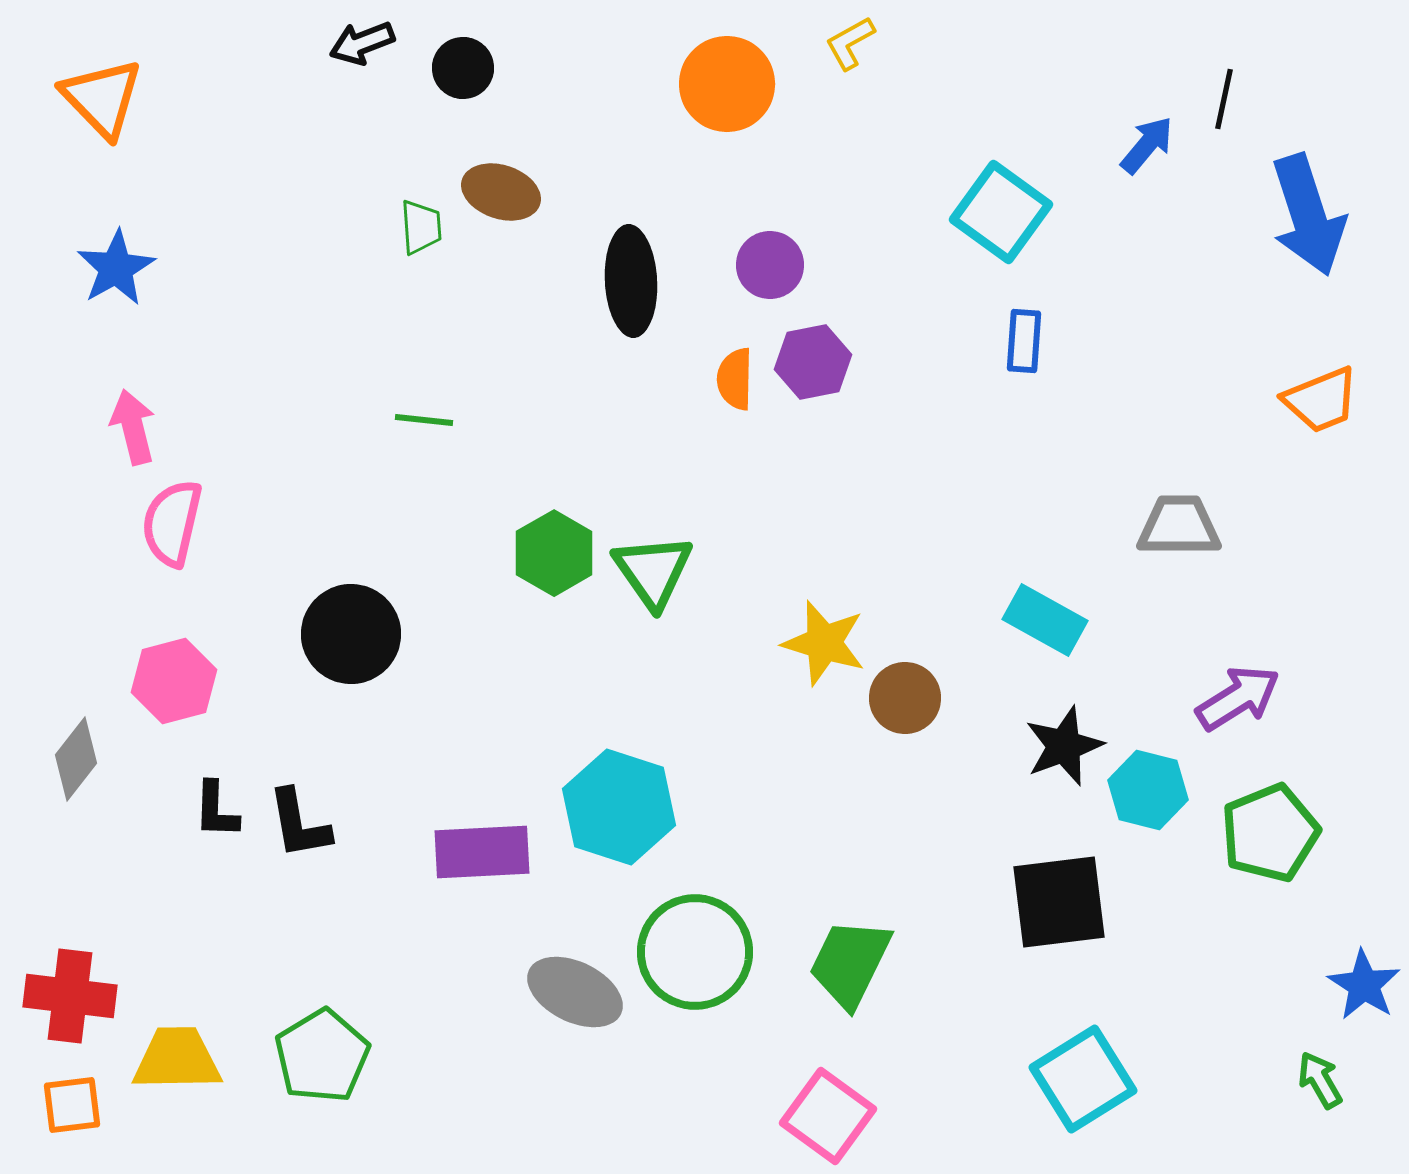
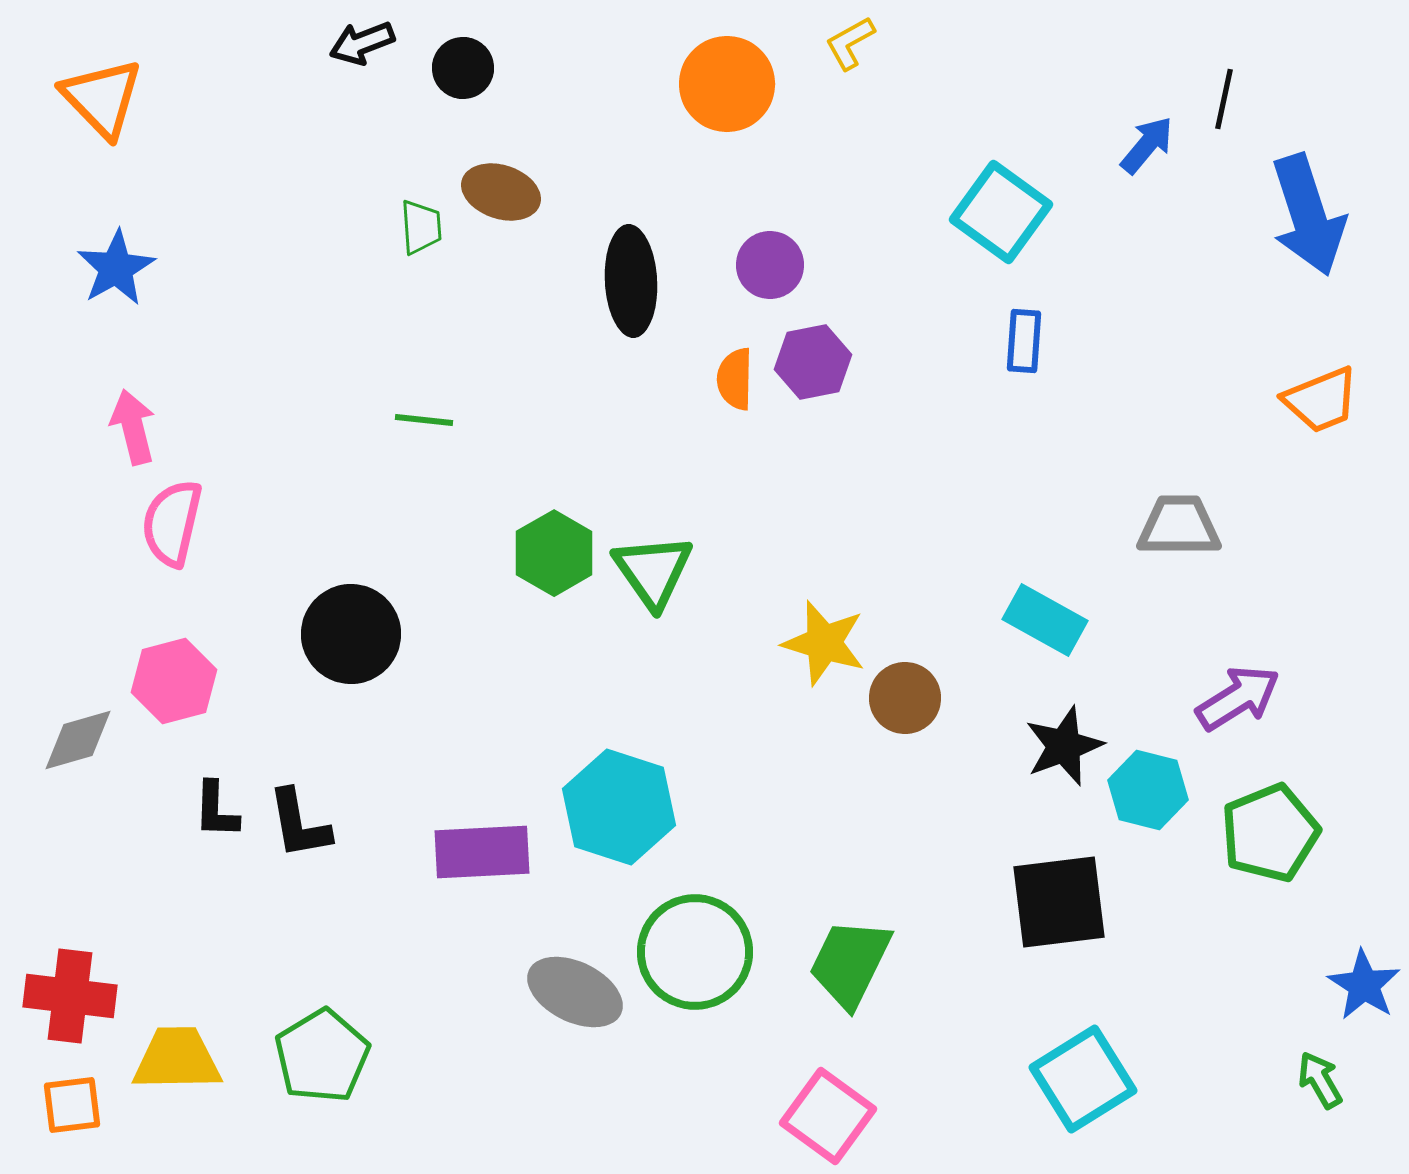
gray diamond at (76, 759): moved 2 px right, 19 px up; rotated 36 degrees clockwise
